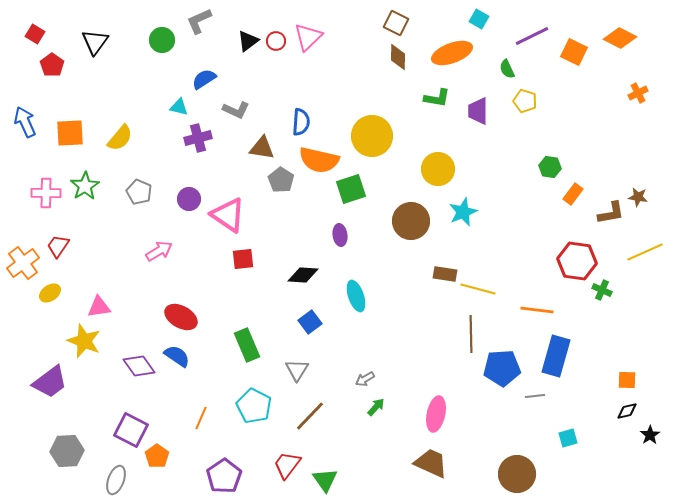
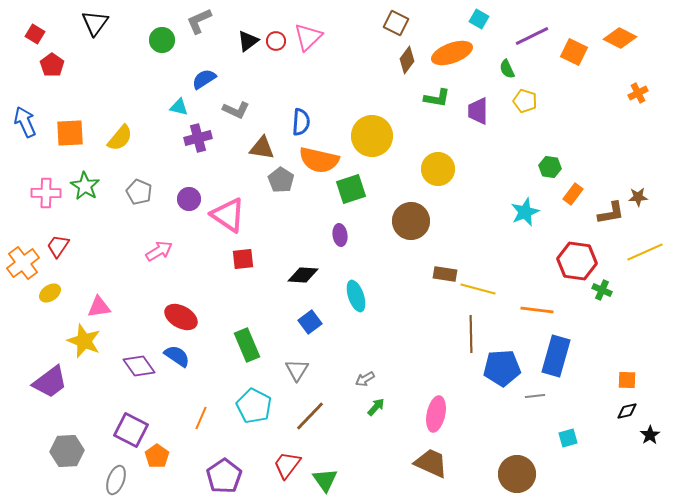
black triangle at (95, 42): moved 19 px up
brown diamond at (398, 57): moved 9 px right, 3 px down; rotated 36 degrees clockwise
green star at (85, 186): rotated 8 degrees counterclockwise
brown star at (638, 197): rotated 12 degrees counterclockwise
cyan star at (463, 212): moved 62 px right
